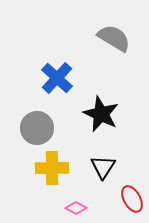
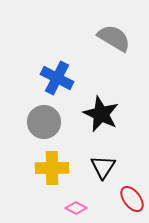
blue cross: rotated 16 degrees counterclockwise
gray circle: moved 7 px right, 6 px up
red ellipse: rotated 8 degrees counterclockwise
